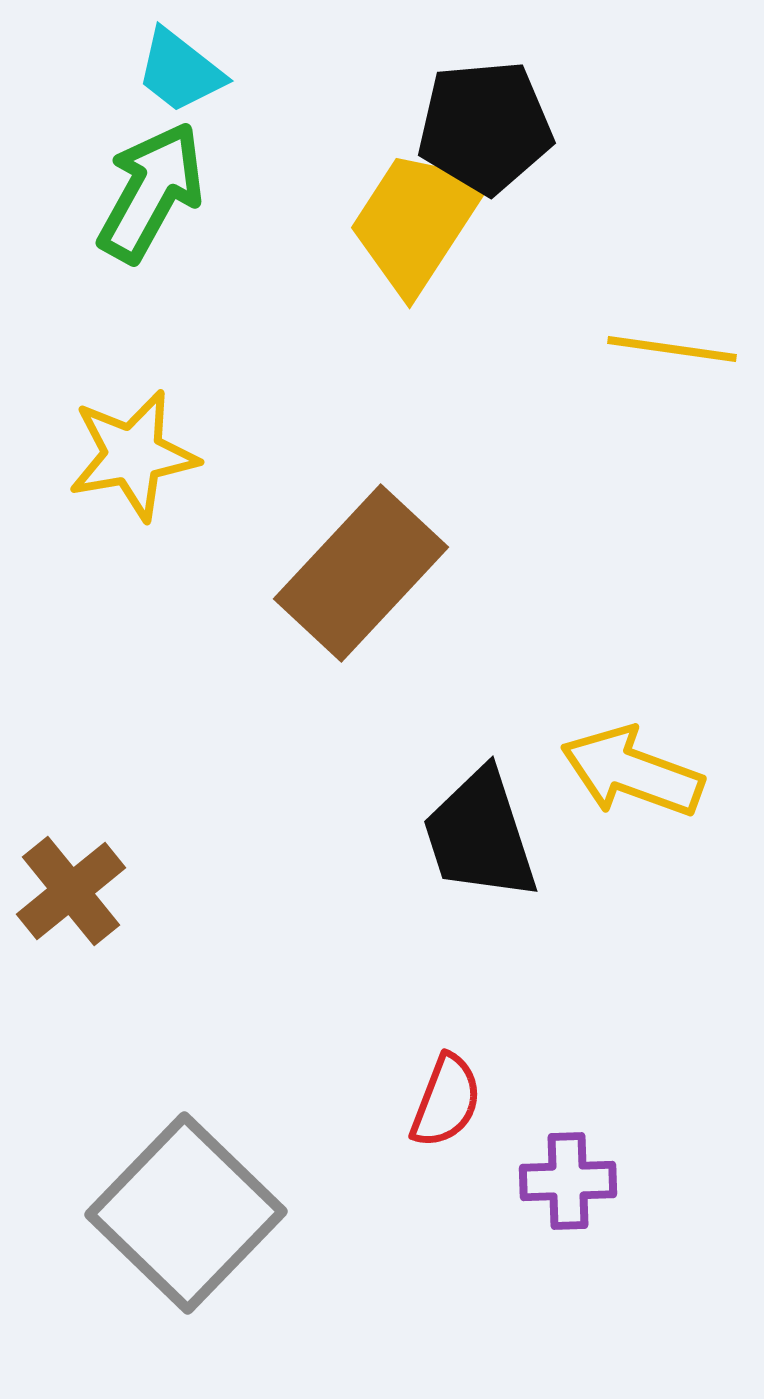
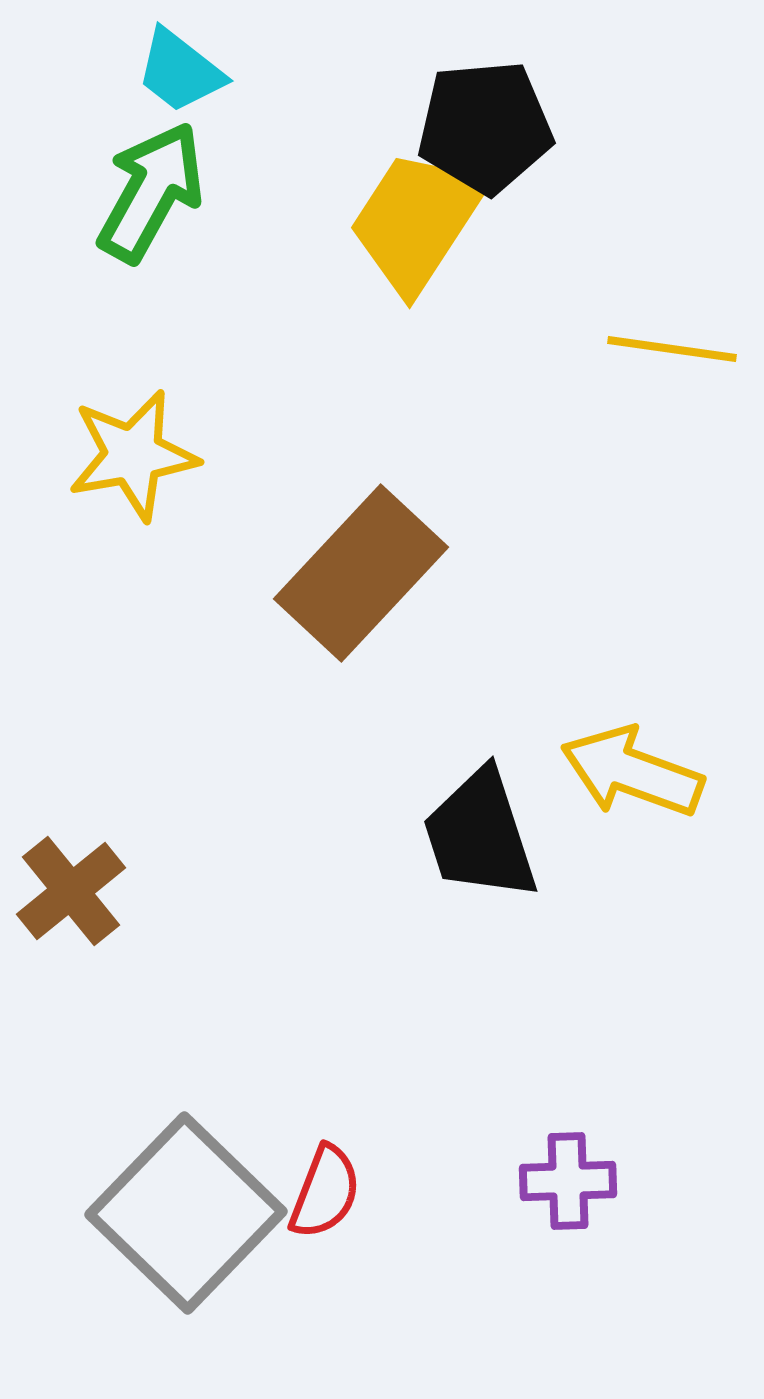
red semicircle: moved 121 px left, 91 px down
